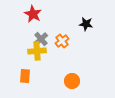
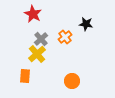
orange cross: moved 3 px right, 4 px up
yellow cross: moved 3 px down; rotated 36 degrees counterclockwise
